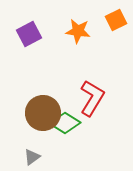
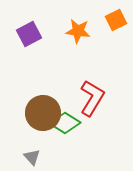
gray triangle: rotated 36 degrees counterclockwise
